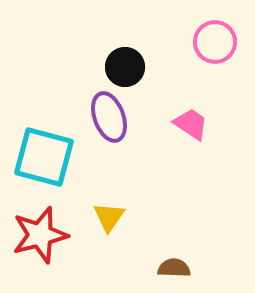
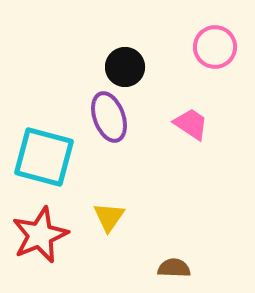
pink circle: moved 5 px down
red star: rotated 8 degrees counterclockwise
